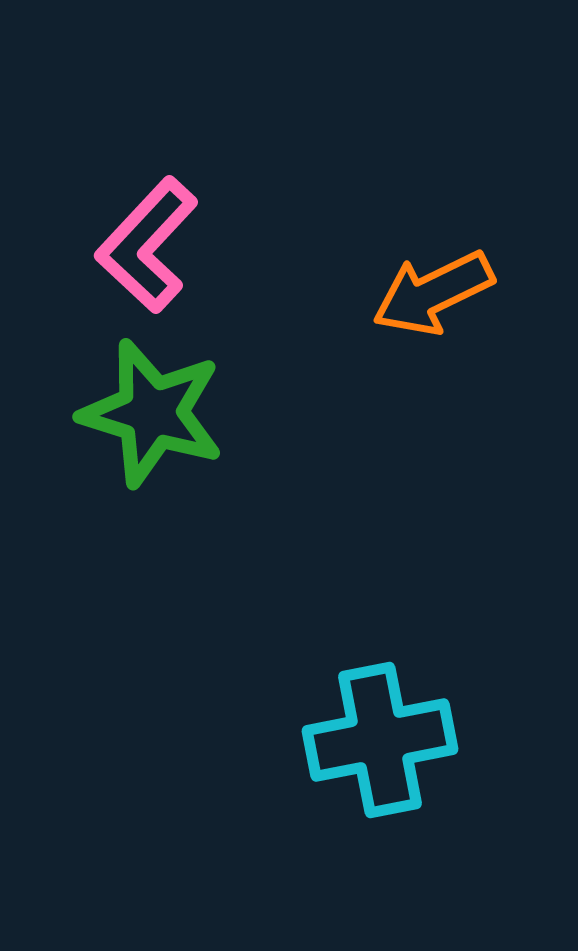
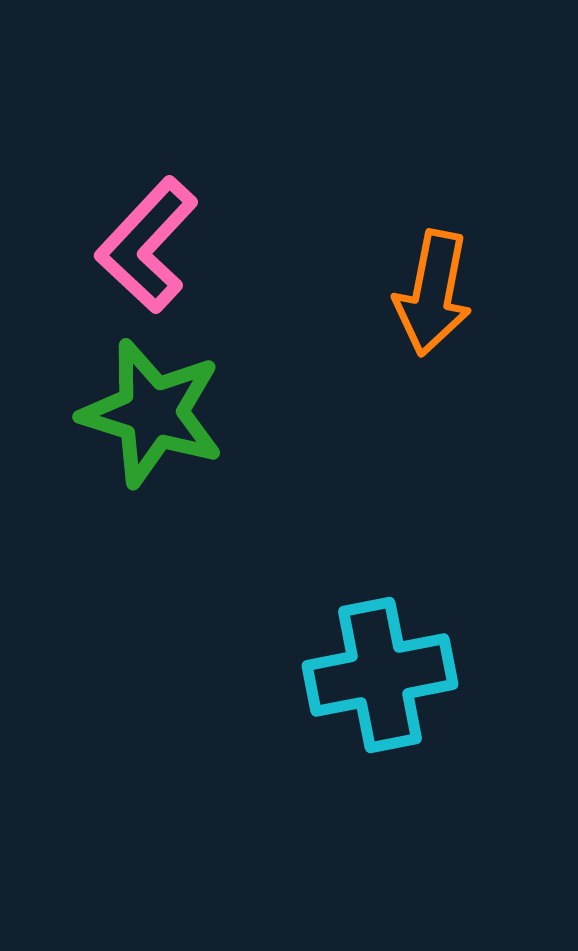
orange arrow: rotated 53 degrees counterclockwise
cyan cross: moved 65 px up
